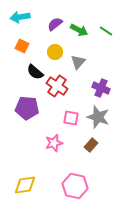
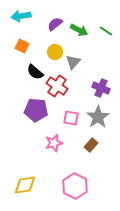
cyan arrow: moved 1 px right, 1 px up
gray triangle: moved 5 px left
purple pentagon: moved 9 px right, 2 px down
gray star: rotated 20 degrees clockwise
pink hexagon: rotated 15 degrees clockwise
